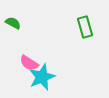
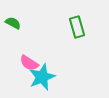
green rectangle: moved 8 px left
